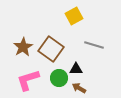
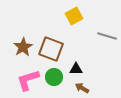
gray line: moved 13 px right, 9 px up
brown square: rotated 15 degrees counterclockwise
green circle: moved 5 px left, 1 px up
brown arrow: moved 3 px right
